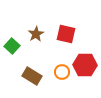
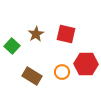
red hexagon: moved 1 px right, 1 px up
